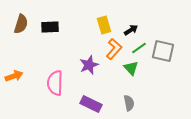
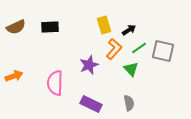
brown semicircle: moved 5 px left, 3 px down; rotated 48 degrees clockwise
black arrow: moved 2 px left
green triangle: moved 1 px down
